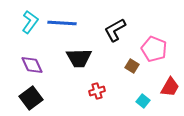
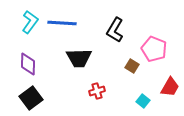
black L-shape: rotated 30 degrees counterclockwise
purple diamond: moved 4 px left, 1 px up; rotated 25 degrees clockwise
